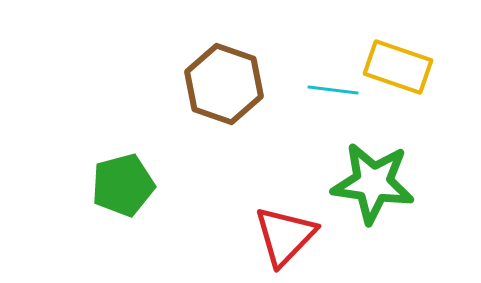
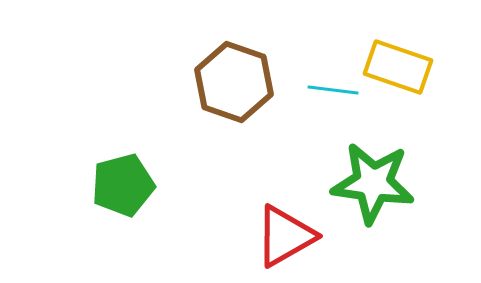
brown hexagon: moved 10 px right, 2 px up
red triangle: rotated 16 degrees clockwise
